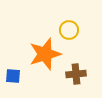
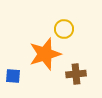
yellow circle: moved 5 px left, 1 px up
